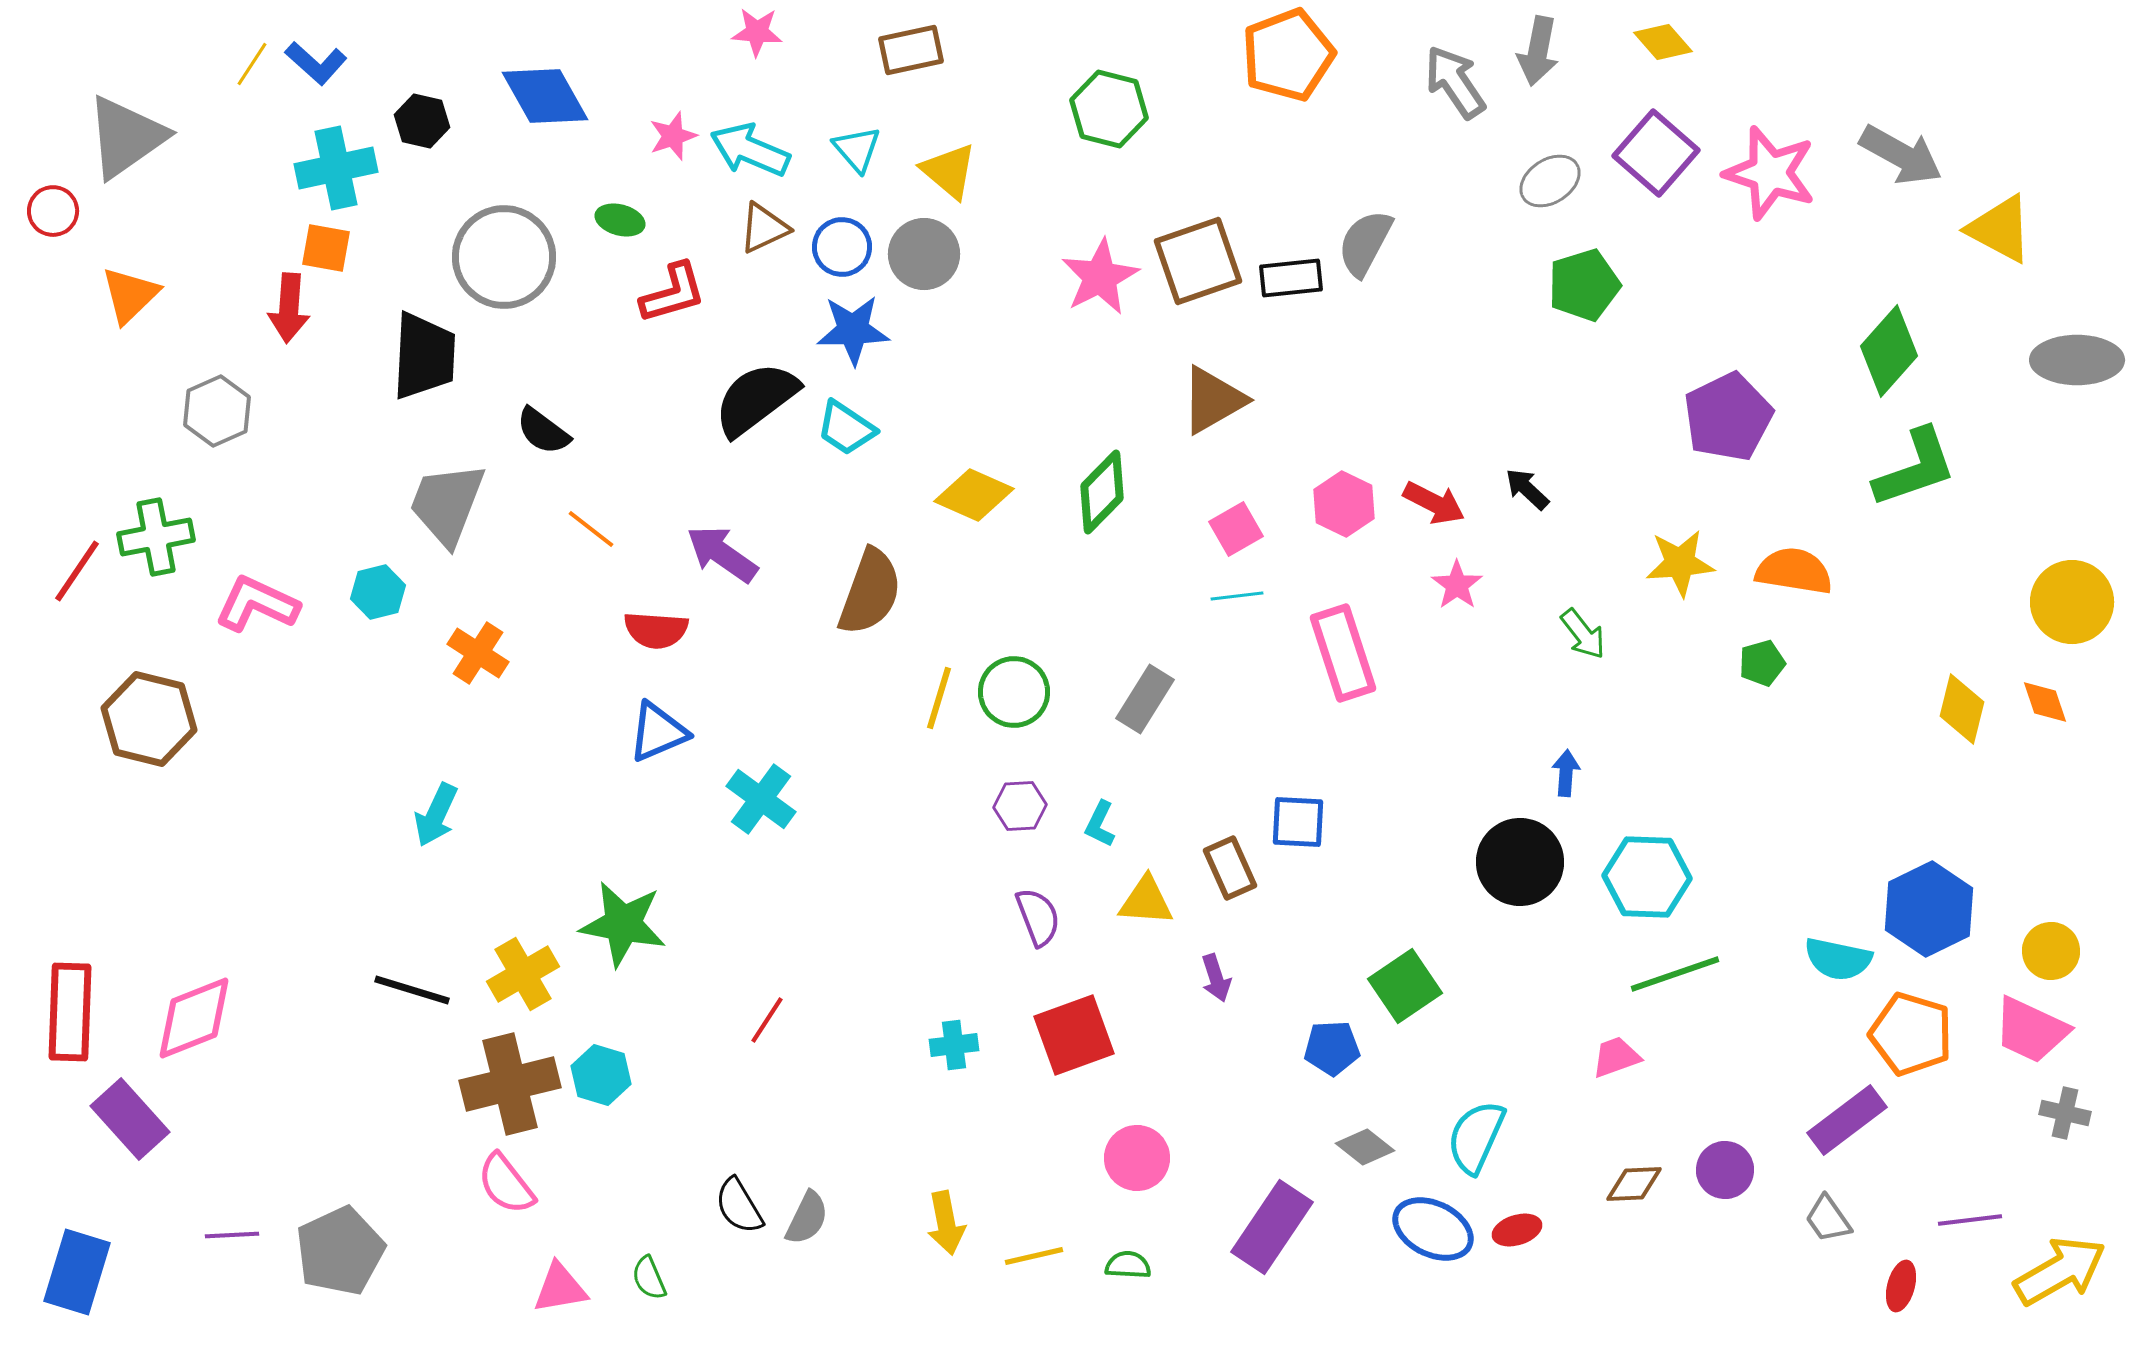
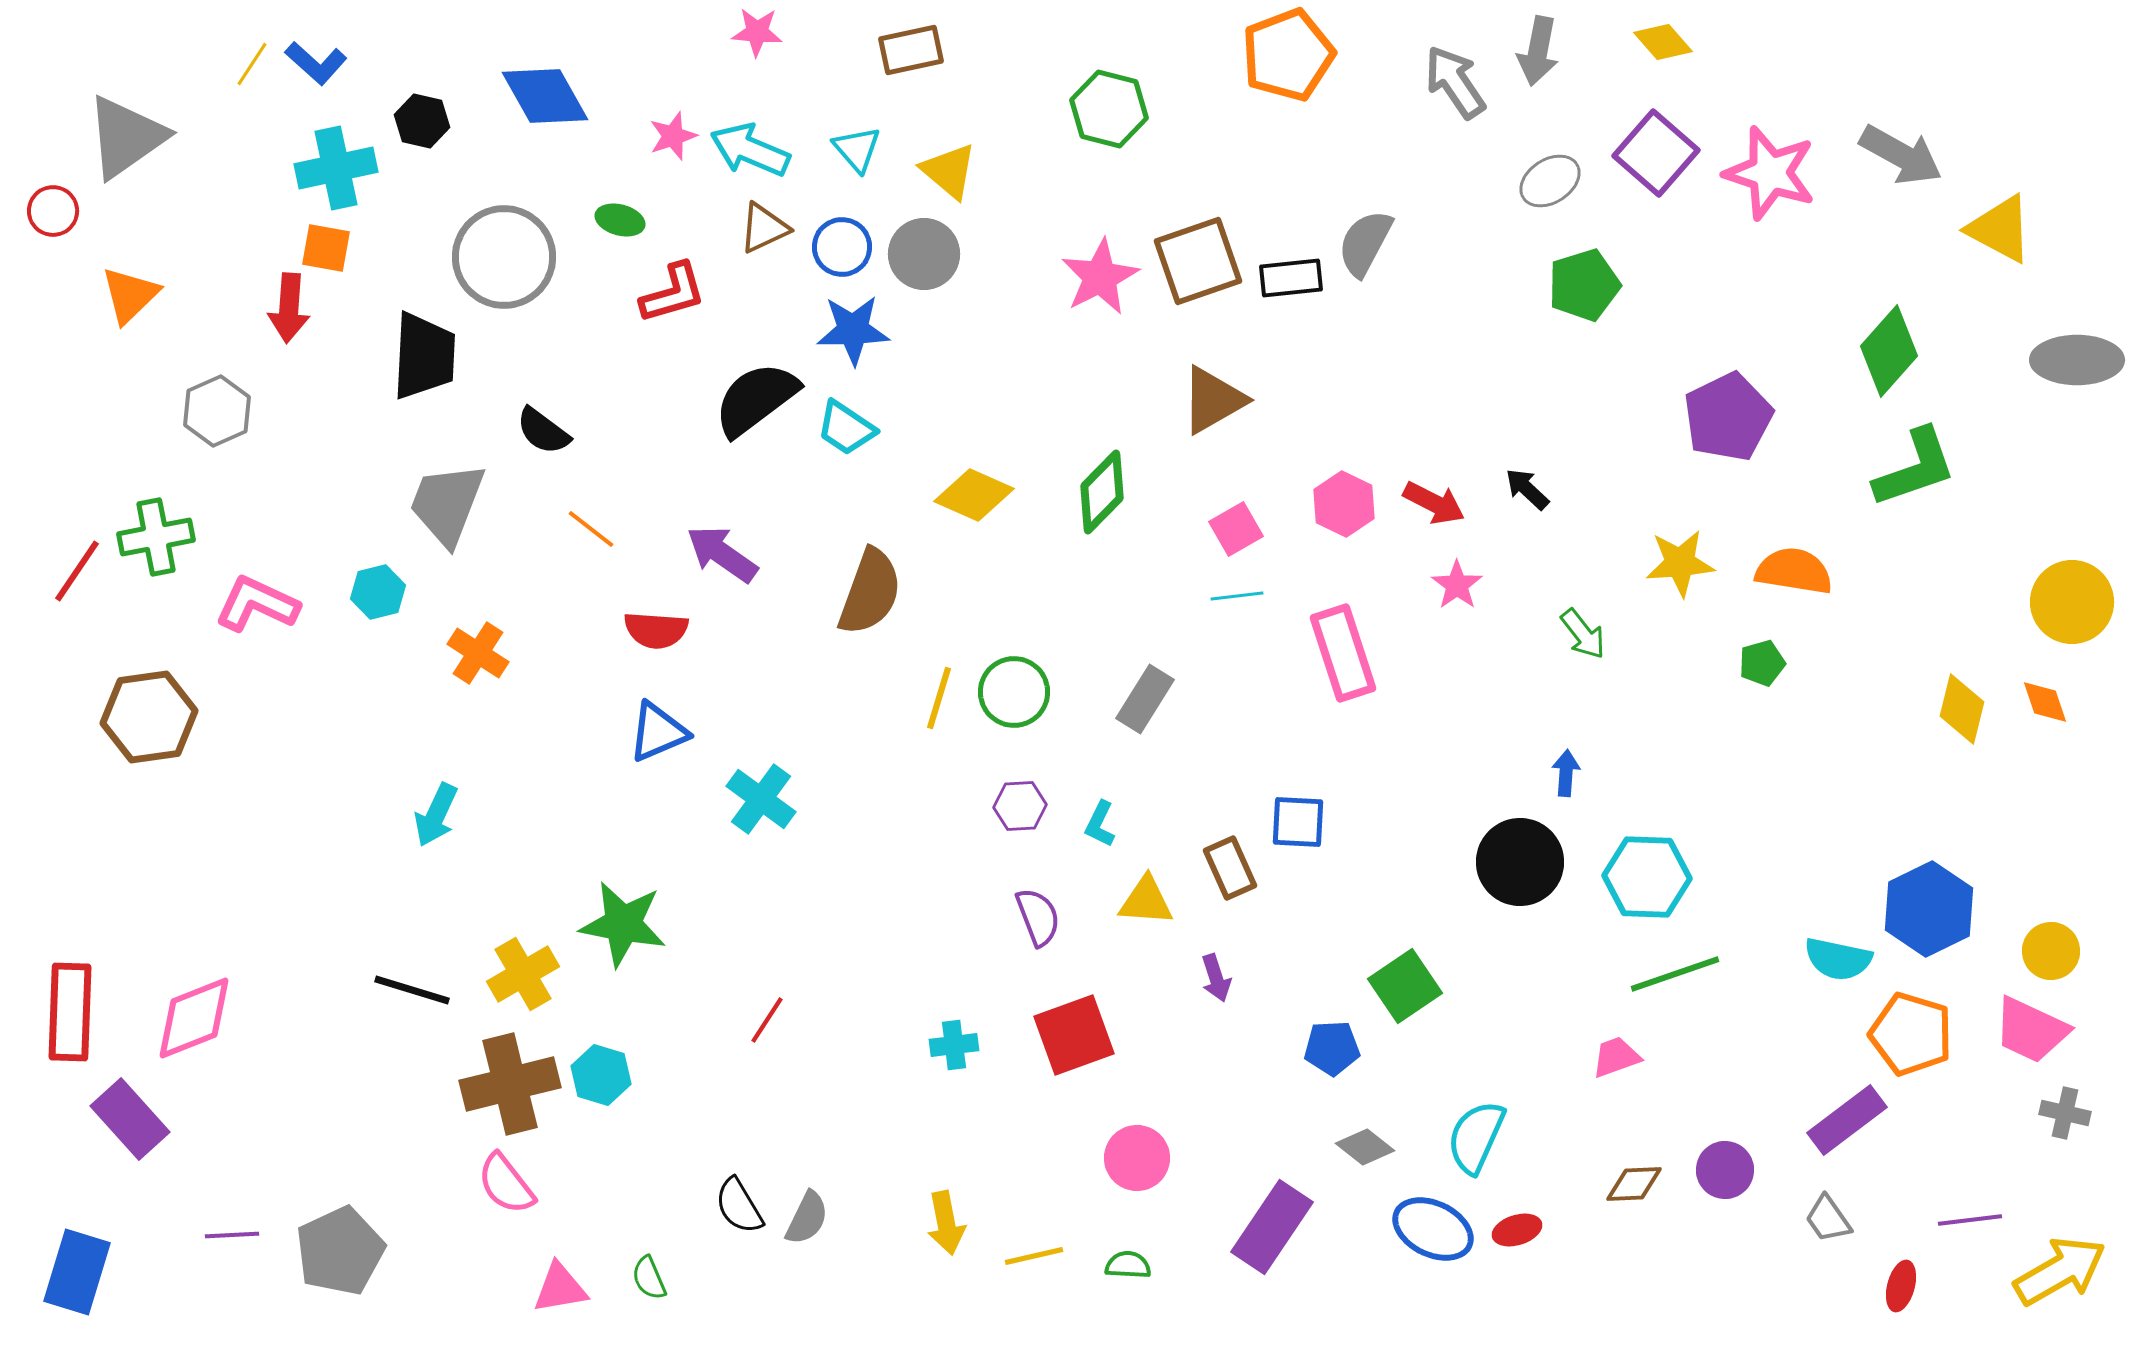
brown hexagon at (149, 719): moved 2 px up; rotated 22 degrees counterclockwise
